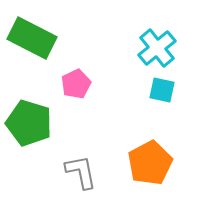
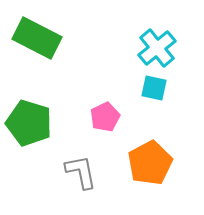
green rectangle: moved 5 px right
pink pentagon: moved 29 px right, 33 px down
cyan square: moved 8 px left, 2 px up
